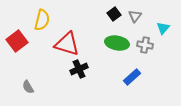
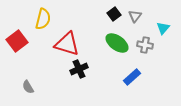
yellow semicircle: moved 1 px right, 1 px up
green ellipse: rotated 25 degrees clockwise
